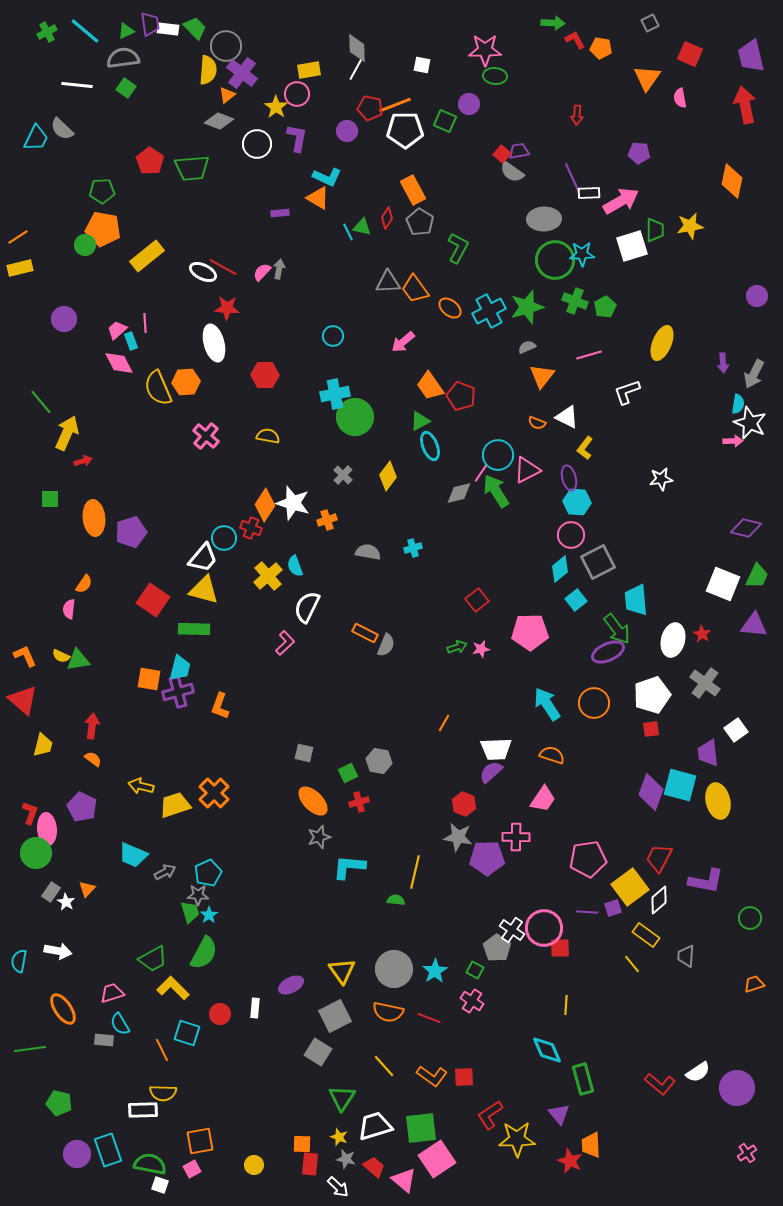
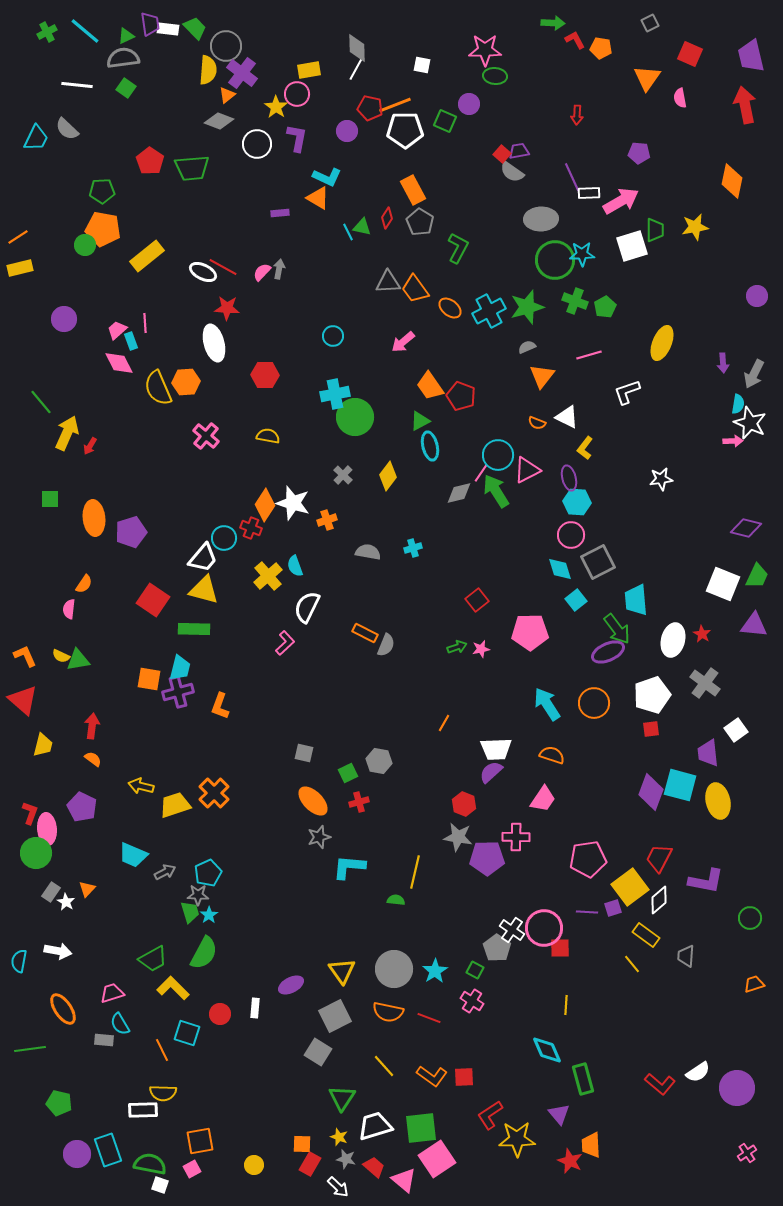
green triangle at (126, 31): moved 5 px down
gray semicircle at (62, 129): moved 5 px right
gray ellipse at (544, 219): moved 3 px left
yellow star at (690, 226): moved 5 px right, 1 px down
cyan ellipse at (430, 446): rotated 8 degrees clockwise
red arrow at (83, 461): moved 7 px right, 15 px up; rotated 138 degrees clockwise
cyan diamond at (560, 569): rotated 68 degrees counterclockwise
red rectangle at (310, 1164): rotated 25 degrees clockwise
